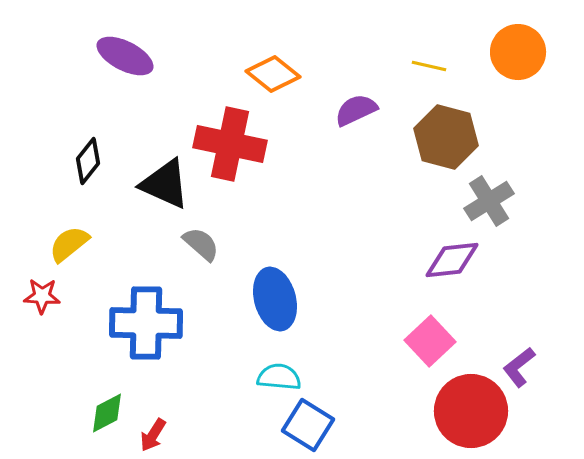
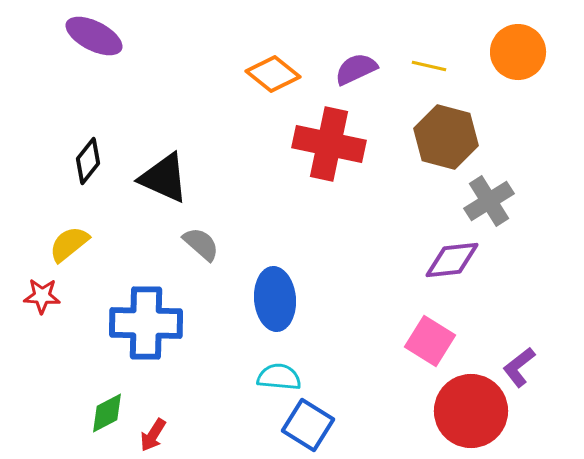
purple ellipse: moved 31 px left, 20 px up
purple semicircle: moved 41 px up
red cross: moved 99 px right
black triangle: moved 1 px left, 6 px up
blue ellipse: rotated 10 degrees clockwise
pink square: rotated 15 degrees counterclockwise
